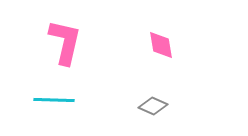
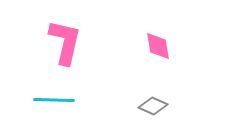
pink diamond: moved 3 px left, 1 px down
